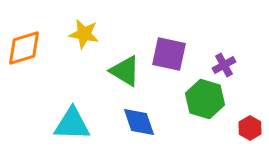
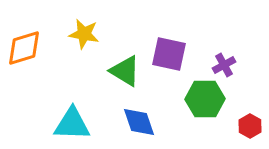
green hexagon: rotated 18 degrees counterclockwise
red hexagon: moved 2 px up
